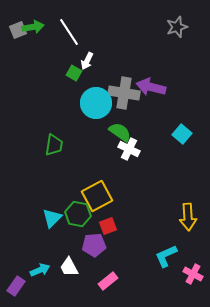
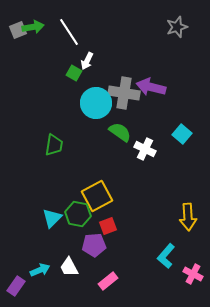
white cross: moved 16 px right
cyan L-shape: rotated 25 degrees counterclockwise
